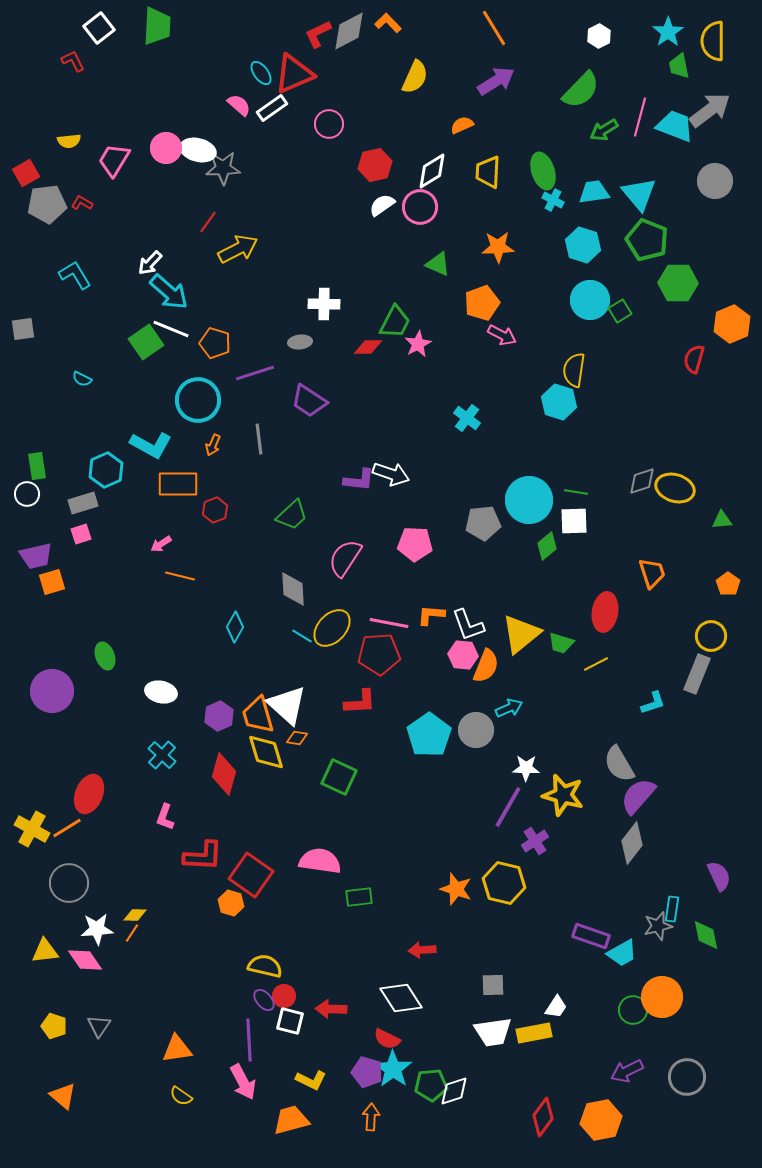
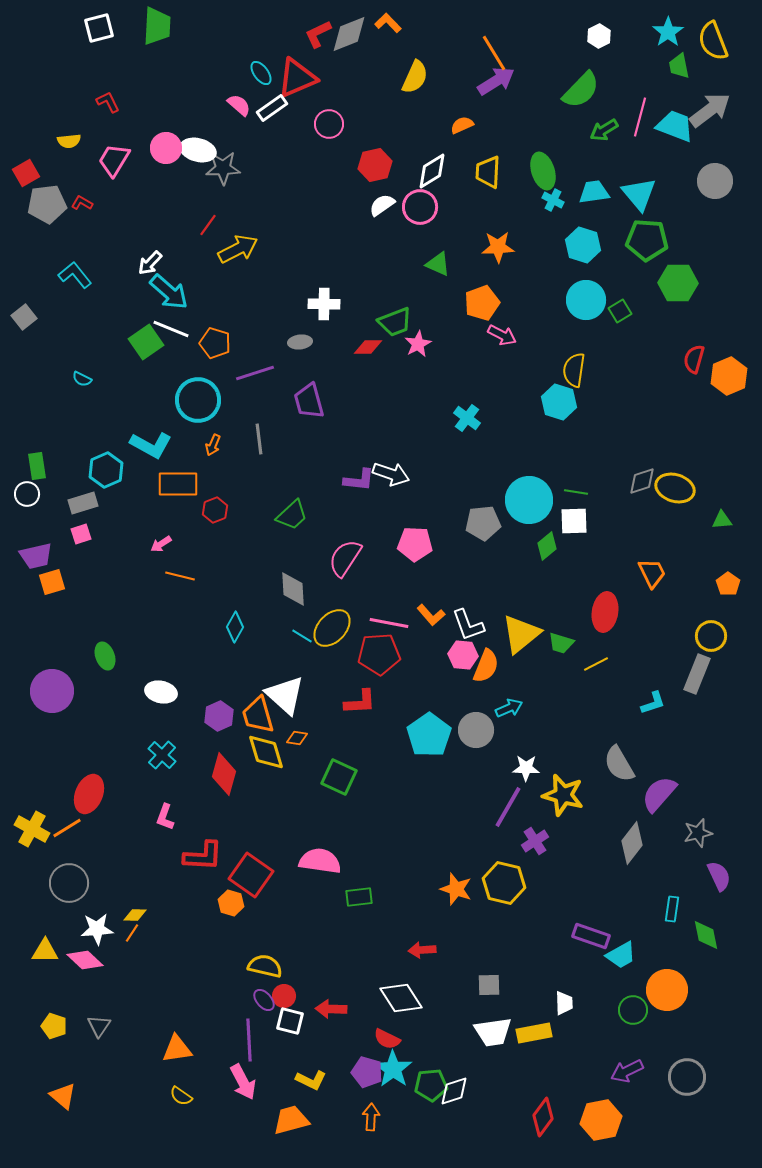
white square at (99, 28): rotated 24 degrees clockwise
orange line at (494, 28): moved 25 px down
gray diamond at (349, 31): moved 3 px down; rotated 6 degrees clockwise
yellow semicircle at (713, 41): rotated 21 degrees counterclockwise
red L-shape at (73, 61): moved 35 px right, 41 px down
red triangle at (294, 74): moved 3 px right, 4 px down
red line at (208, 222): moved 3 px down
green pentagon at (647, 240): rotated 18 degrees counterclockwise
cyan L-shape at (75, 275): rotated 8 degrees counterclockwise
cyan circle at (590, 300): moved 4 px left
green trapezoid at (395, 322): rotated 42 degrees clockwise
orange hexagon at (732, 324): moved 3 px left, 52 px down
gray square at (23, 329): moved 1 px right, 12 px up; rotated 30 degrees counterclockwise
purple trapezoid at (309, 401): rotated 42 degrees clockwise
orange trapezoid at (652, 573): rotated 8 degrees counterclockwise
orange L-shape at (431, 615): rotated 136 degrees counterclockwise
white triangle at (287, 705): moved 2 px left, 10 px up
purple semicircle at (638, 796): moved 21 px right, 2 px up
gray star at (658, 926): moved 40 px right, 93 px up
yellow triangle at (45, 951): rotated 8 degrees clockwise
cyan trapezoid at (622, 953): moved 1 px left, 2 px down
pink diamond at (85, 960): rotated 12 degrees counterclockwise
gray square at (493, 985): moved 4 px left
orange circle at (662, 997): moved 5 px right, 7 px up
white trapezoid at (556, 1007): moved 8 px right, 4 px up; rotated 35 degrees counterclockwise
